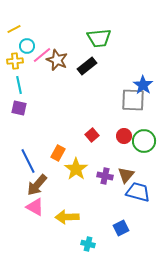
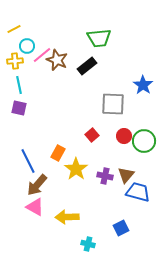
gray square: moved 20 px left, 4 px down
